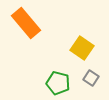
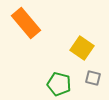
gray square: moved 2 px right; rotated 21 degrees counterclockwise
green pentagon: moved 1 px right, 1 px down
